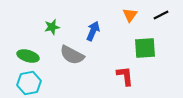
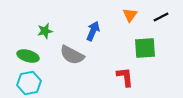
black line: moved 2 px down
green star: moved 7 px left, 4 px down
red L-shape: moved 1 px down
